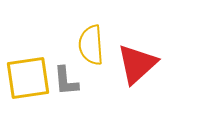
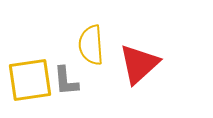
red triangle: moved 2 px right
yellow square: moved 2 px right, 2 px down
